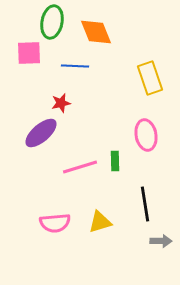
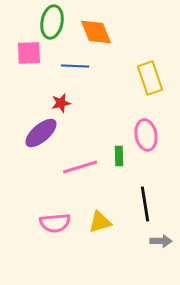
green rectangle: moved 4 px right, 5 px up
